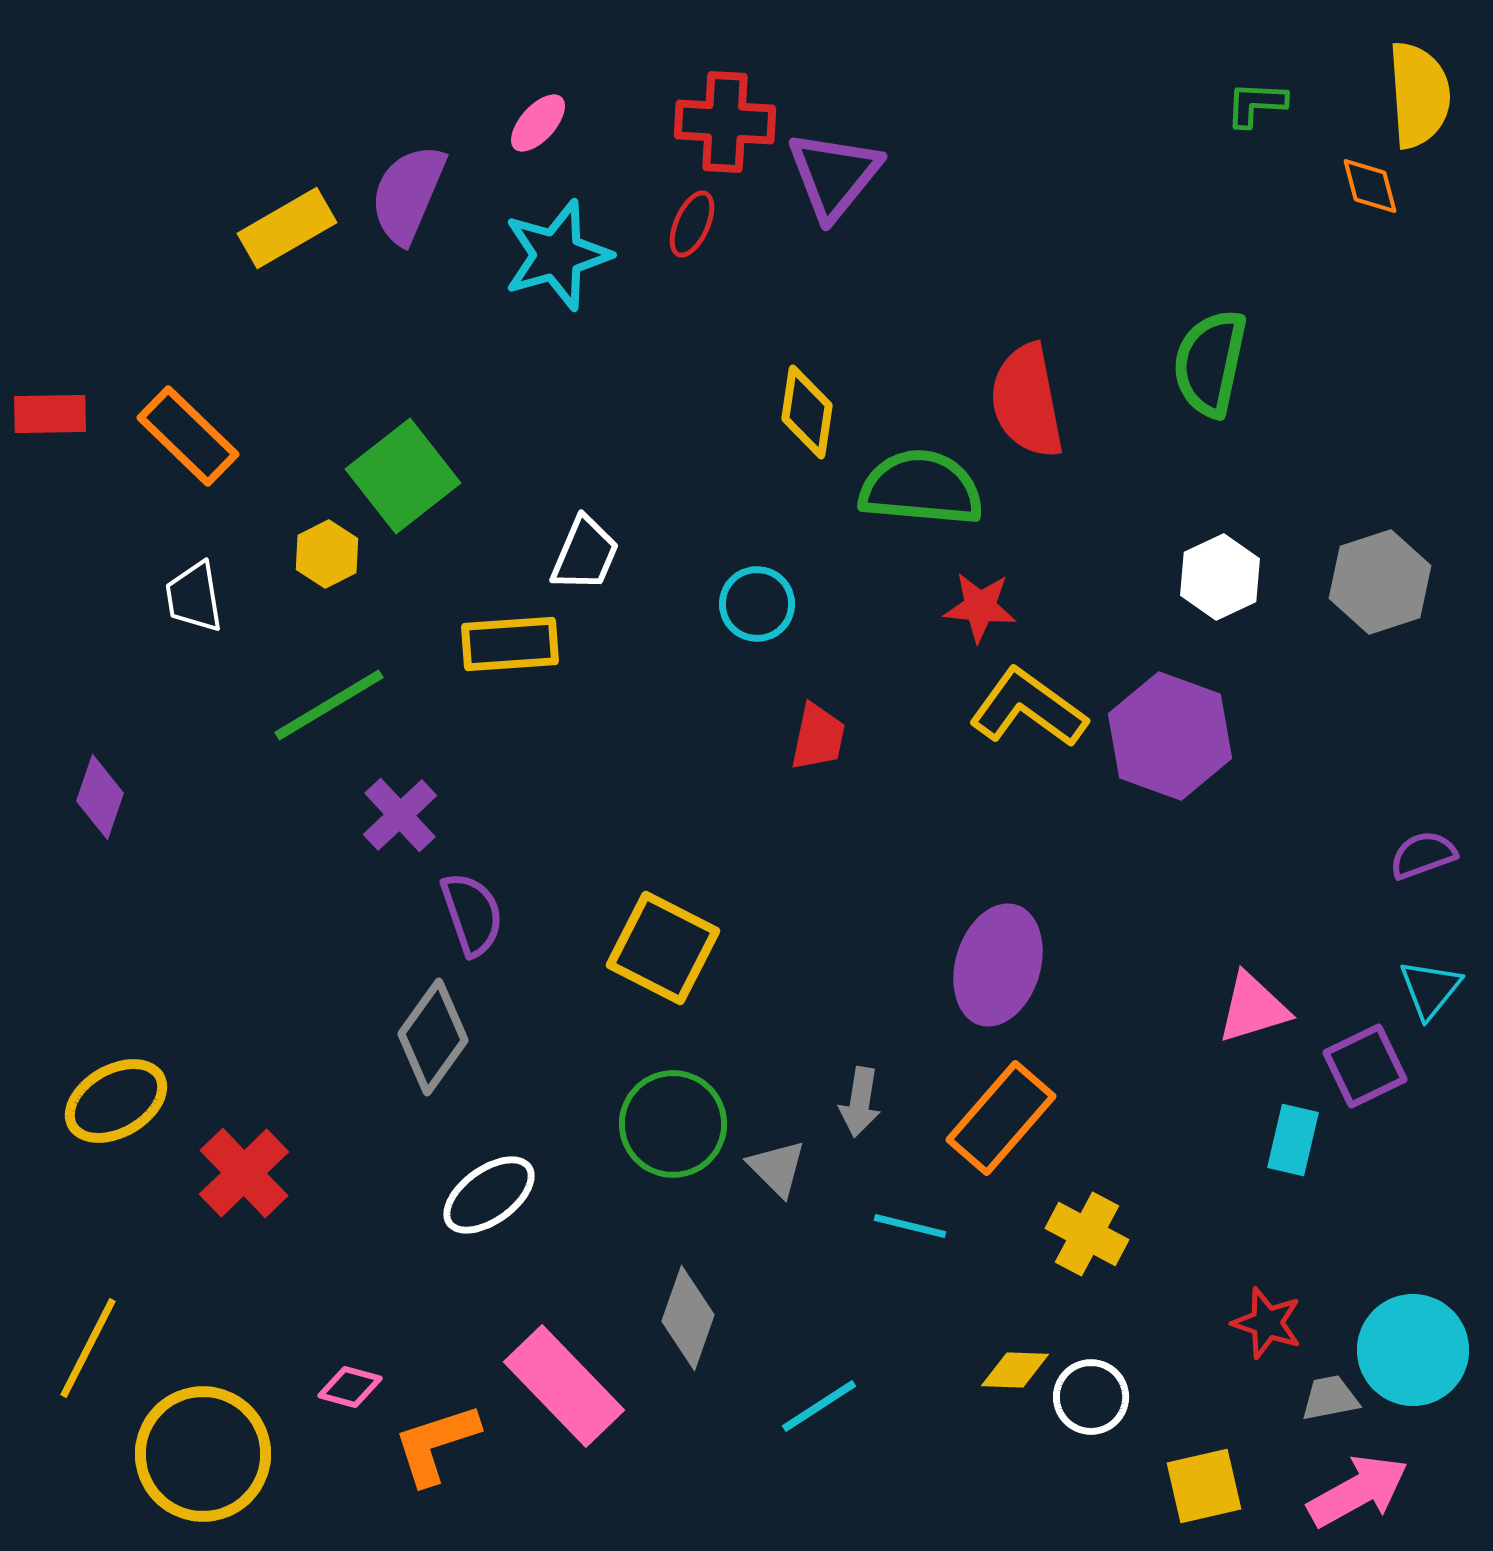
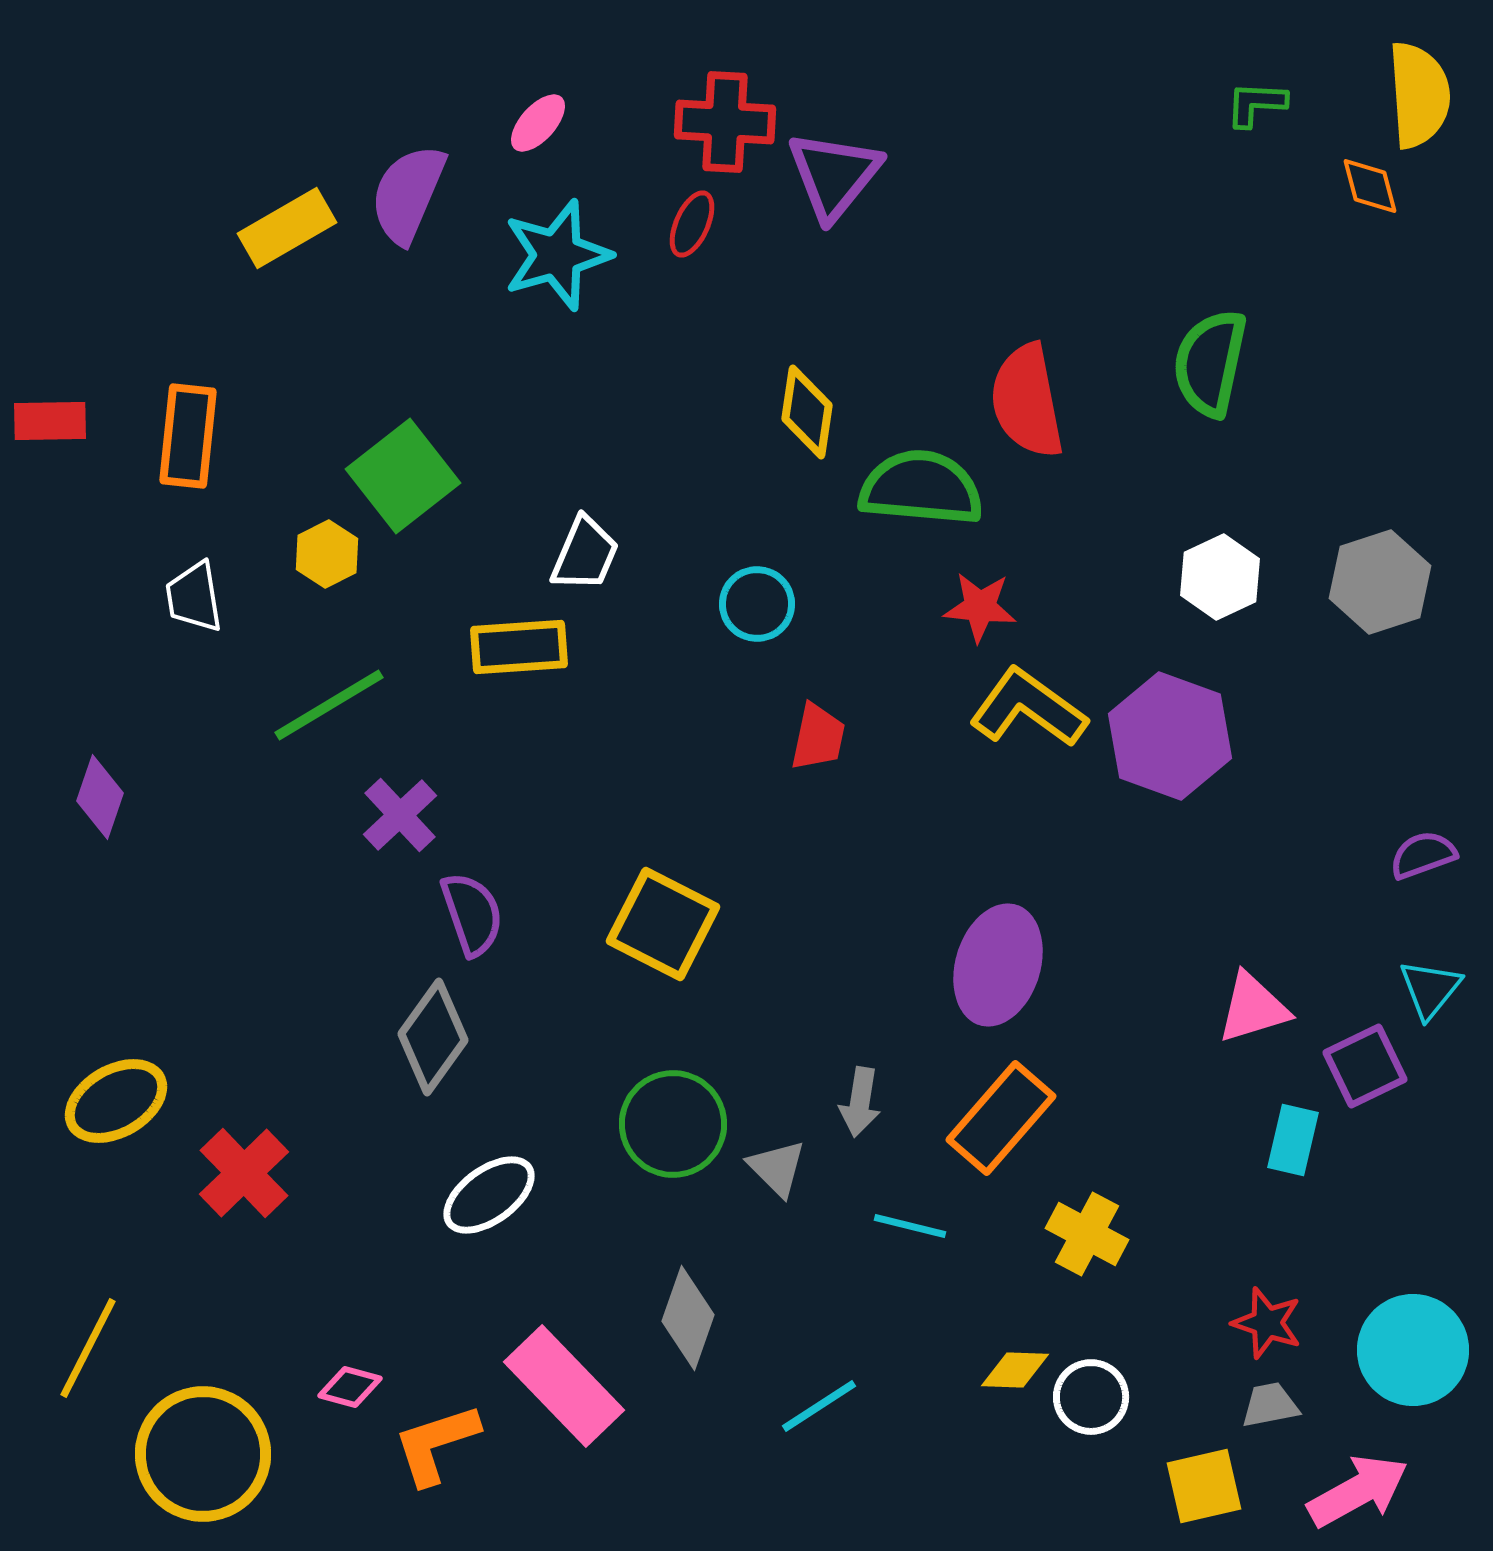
red rectangle at (50, 414): moved 7 px down
orange rectangle at (188, 436): rotated 52 degrees clockwise
yellow rectangle at (510, 644): moved 9 px right, 3 px down
yellow square at (663, 948): moved 24 px up
gray trapezoid at (1330, 1398): moved 60 px left, 7 px down
